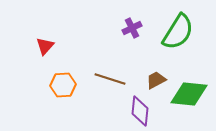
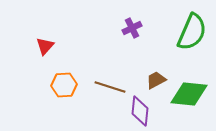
green semicircle: moved 14 px right; rotated 9 degrees counterclockwise
brown line: moved 8 px down
orange hexagon: moved 1 px right
